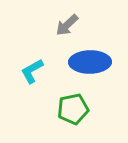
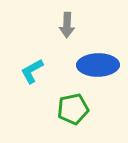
gray arrow: rotated 45 degrees counterclockwise
blue ellipse: moved 8 px right, 3 px down
